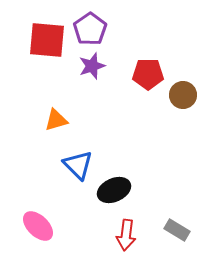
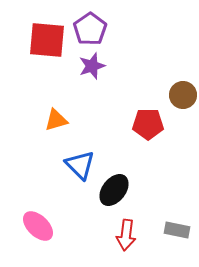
red pentagon: moved 50 px down
blue triangle: moved 2 px right
black ellipse: rotated 28 degrees counterclockwise
gray rectangle: rotated 20 degrees counterclockwise
